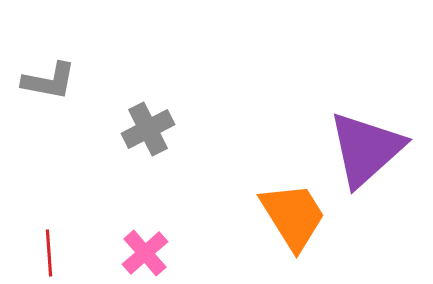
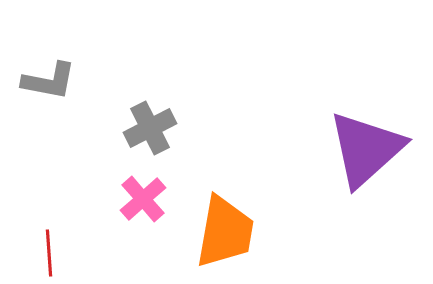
gray cross: moved 2 px right, 1 px up
orange trapezoid: moved 68 px left, 16 px down; rotated 42 degrees clockwise
pink cross: moved 2 px left, 54 px up
